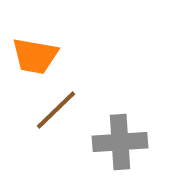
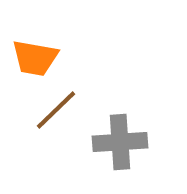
orange trapezoid: moved 2 px down
